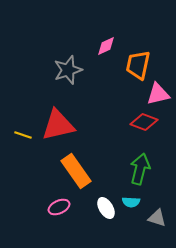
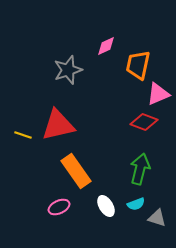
pink triangle: rotated 10 degrees counterclockwise
cyan semicircle: moved 5 px right, 2 px down; rotated 24 degrees counterclockwise
white ellipse: moved 2 px up
